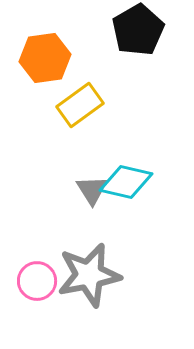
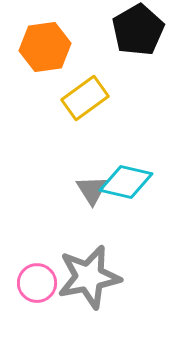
orange hexagon: moved 11 px up
yellow rectangle: moved 5 px right, 7 px up
gray star: moved 2 px down
pink circle: moved 2 px down
